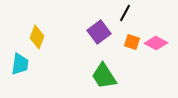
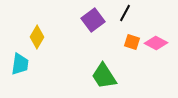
purple square: moved 6 px left, 12 px up
yellow diamond: rotated 10 degrees clockwise
